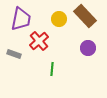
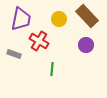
brown rectangle: moved 2 px right
red cross: rotated 18 degrees counterclockwise
purple circle: moved 2 px left, 3 px up
